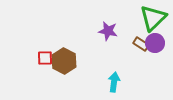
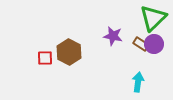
purple star: moved 5 px right, 5 px down
purple circle: moved 1 px left, 1 px down
brown hexagon: moved 5 px right, 9 px up
cyan arrow: moved 24 px right
